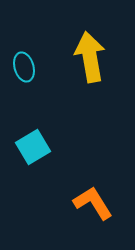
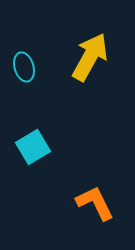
yellow arrow: rotated 39 degrees clockwise
orange L-shape: moved 2 px right; rotated 6 degrees clockwise
